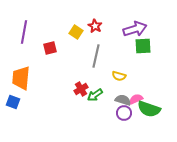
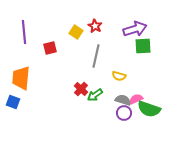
purple line: rotated 15 degrees counterclockwise
red cross: rotated 16 degrees counterclockwise
